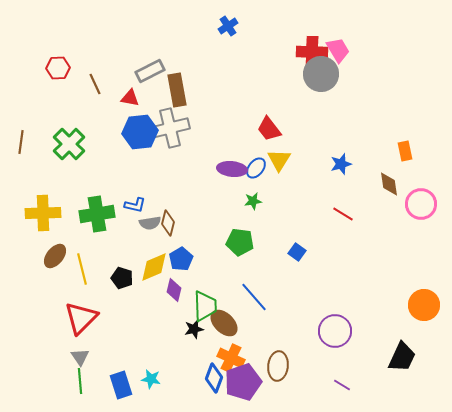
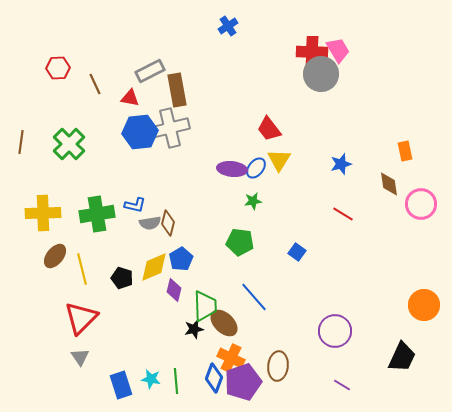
green line at (80, 381): moved 96 px right
